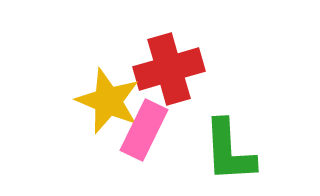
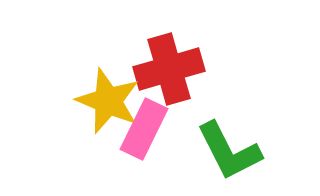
pink rectangle: moved 1 px up
green L-shape: rotated 24 degrees counterclockwise
